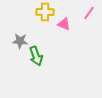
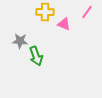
pink line: moved 2 px left, 1 px up
